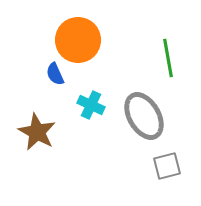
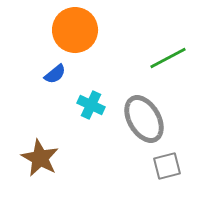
orange circle: moved 3 px left, 10 px up
green line: rotated 72 degrees clockwise
blue semicircle: rotated 105 degrees counterclockwise
gray ellipse: moved 3 px down
brown star: moved 3 px right, 26 px down
